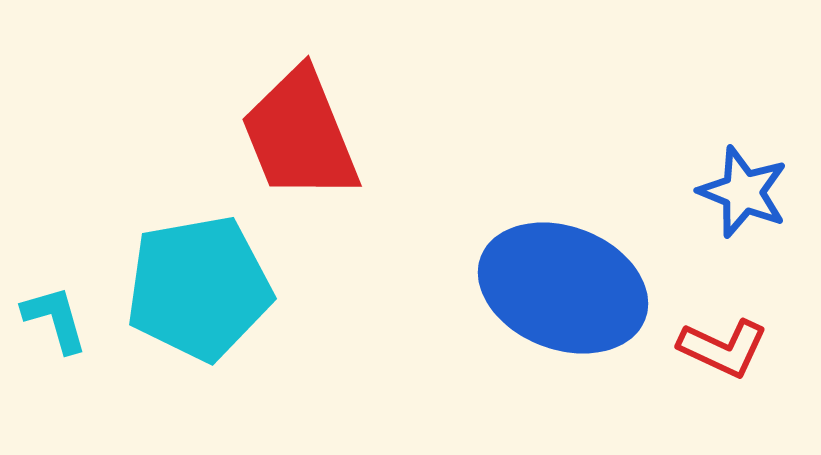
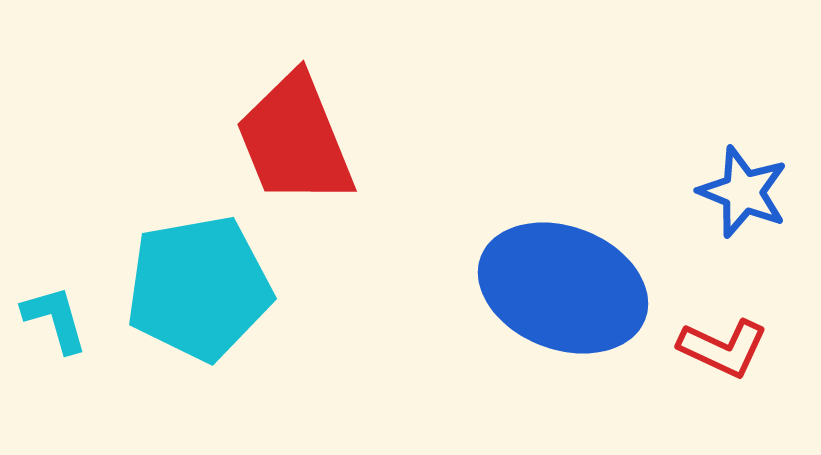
red trapezoid: moved 5 px left, 5 px down
